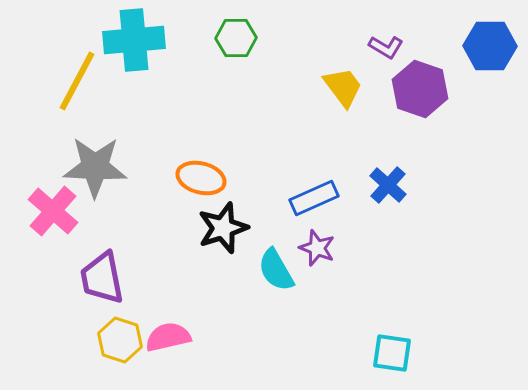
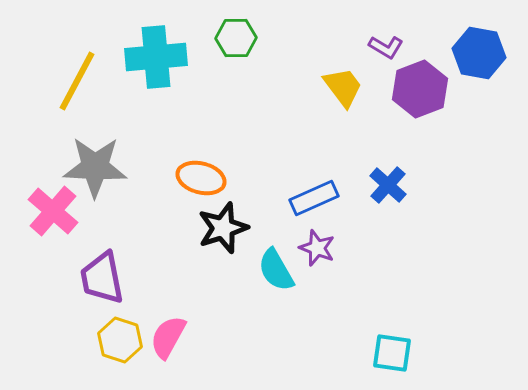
cyan cross: moved 22 px right, 17 px down
blue hexagon: moved 11 px left, 7 px down; rotated 9 degrees clockwise
purple hexagon: rotated 20 degrees clockwise
pink semicircle: rotated 48 degrees counterclockwise
